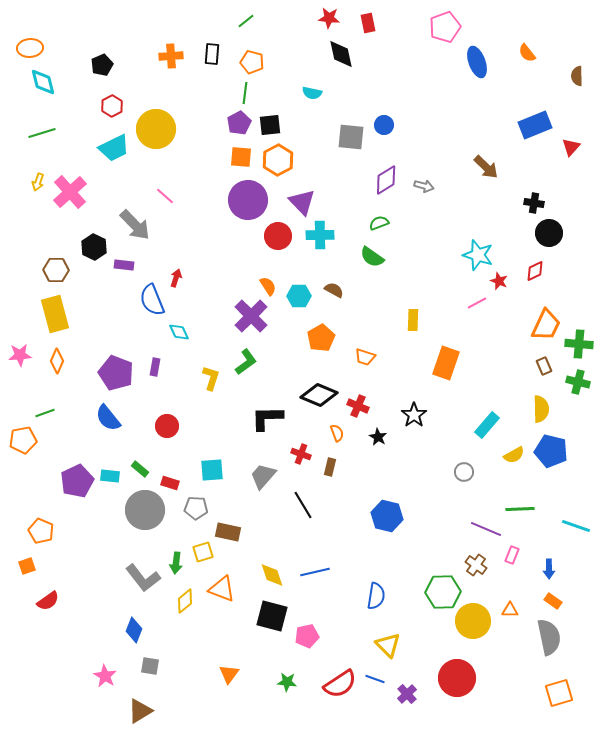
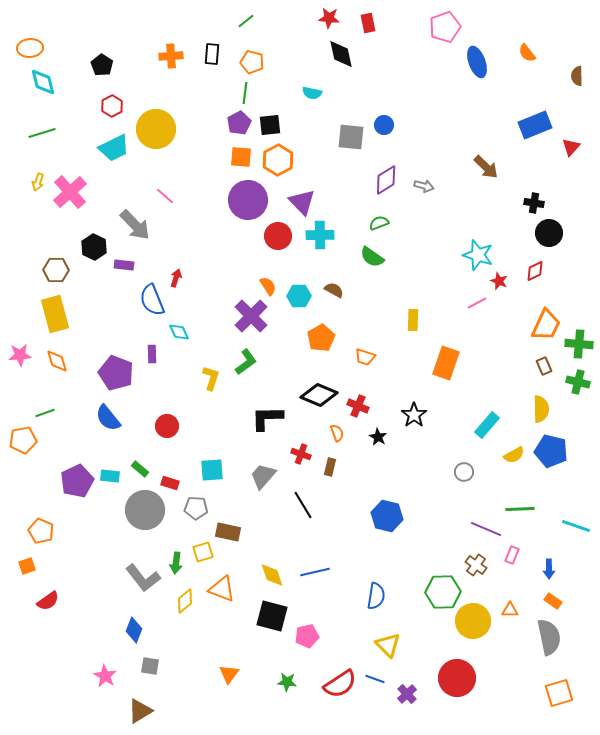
black pentagon at (102, 65): rotated 15 degrees counterclockwise
orange diamond at (57, 361): rotated 40 degrees counterclockwise
purple rectangle at (155, 367): moved 3 px left, 13 px up; rotated 12 degrees counterclockwise
